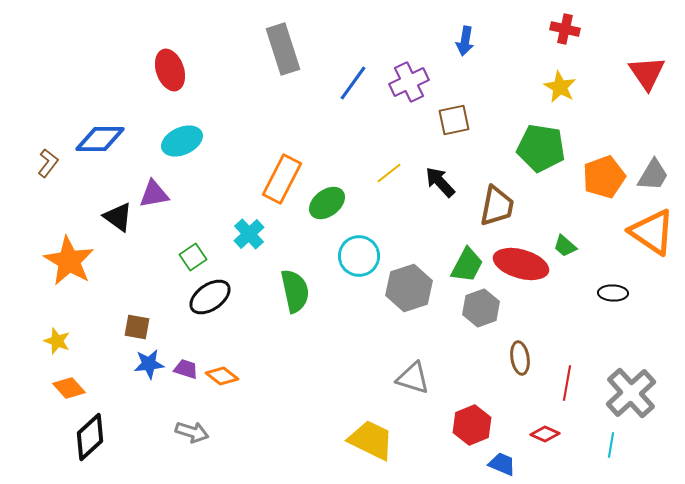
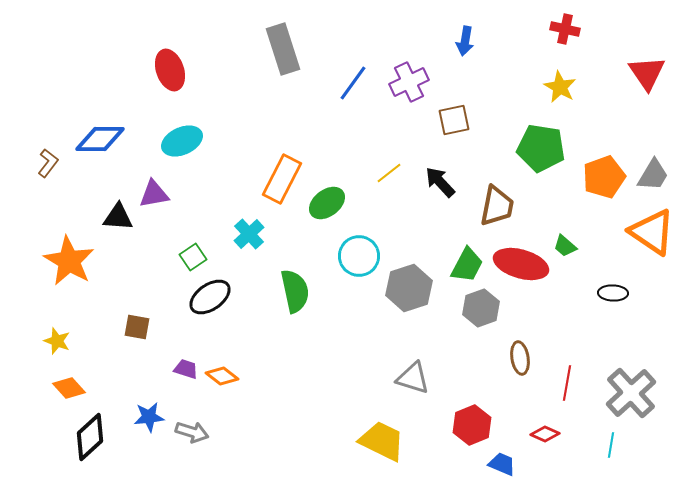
black triangle at (118, 217): rotated 32 degrees counterclockwise
blue star at (149, 364): moved 53 px down
yellow trapezoid at (371, 440): moved 11 px right, 1 px down
